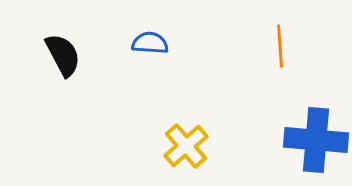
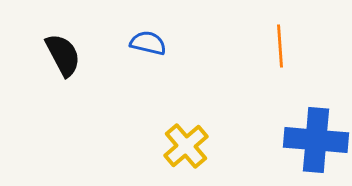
blue semicircle: moved 2 px left; rotated 9 degrees clockwise
